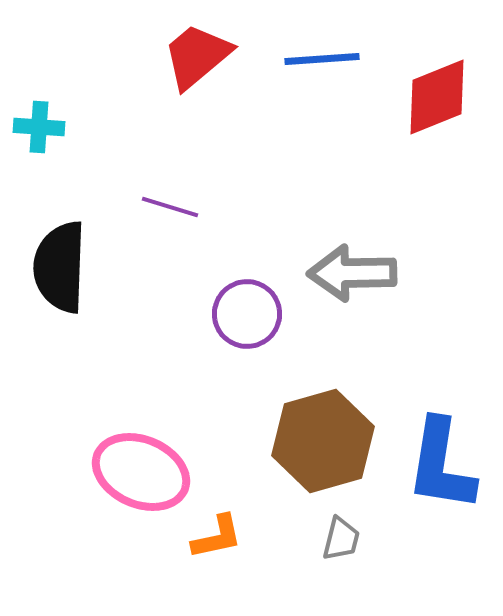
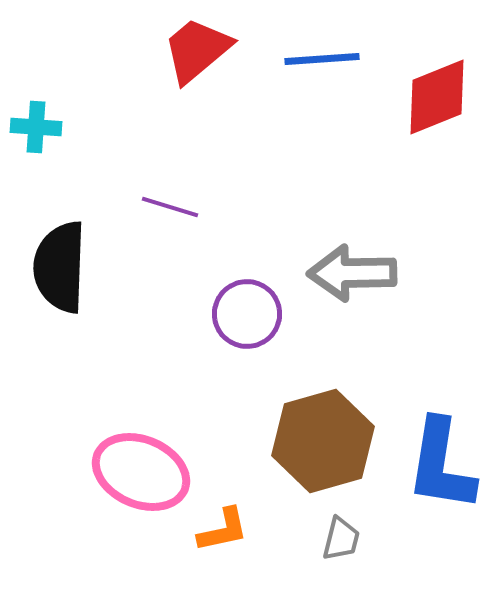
red trapezoid: moved 6 px up
cyan cross: moved 3 px left
orange L-shape: moved 6 px right, 7 px up
